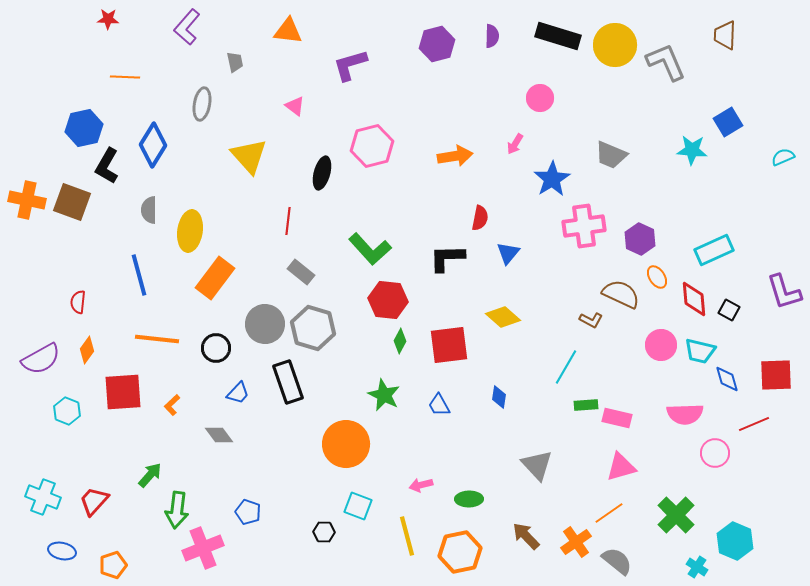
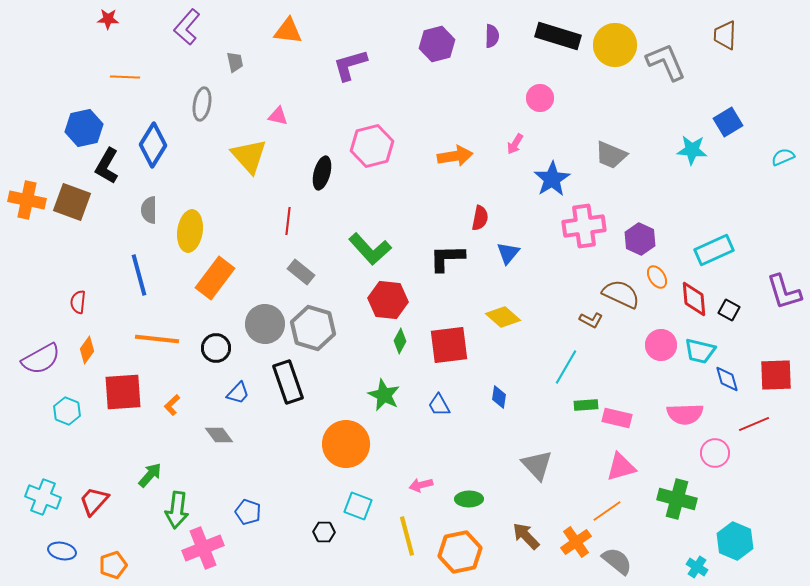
pink triangle at (295, 106): moved 17 px left, 10 px down; rotated 25 degrees counterclockwise
orange line at (609, 513): moved 2 px left, 2 px up
green cross at (676, 515): moved 1 px right, 16 px up; rotated 30 degrees counterclockwise
